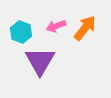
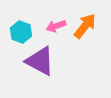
orange arrow: moved 2 px up
purple triangle: rotated 32 degrees counterclockwise
